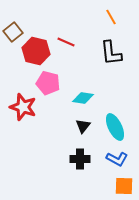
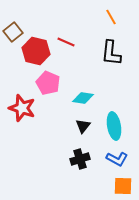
black L-shape: rotated 12 degrees clockwise
pink pentagon: rotated 10 degrees clockwise
red star: moved 1 px left, 1 px down
cyan ellipse: moved 1 px left, 1 px up; rotated 16 degrees clockwise
black cross: rotated 18 degrees counterclockwise
orange square: moved 1 px left
